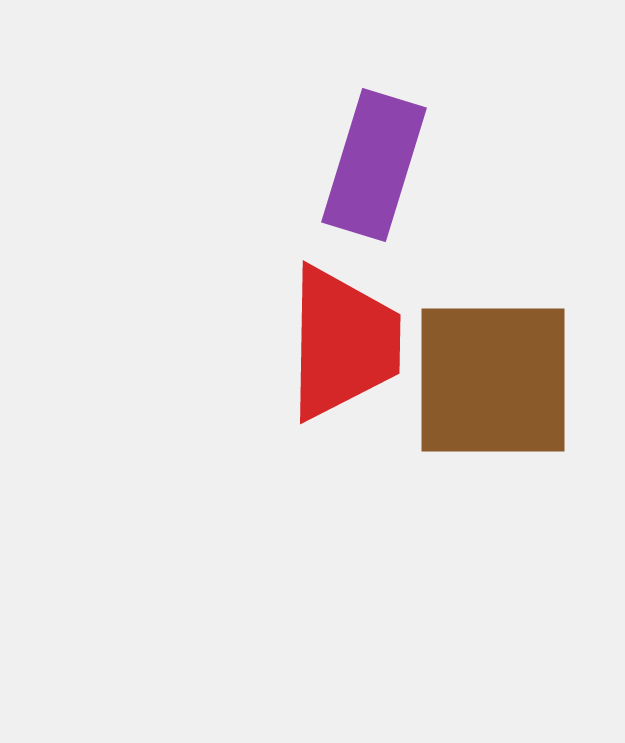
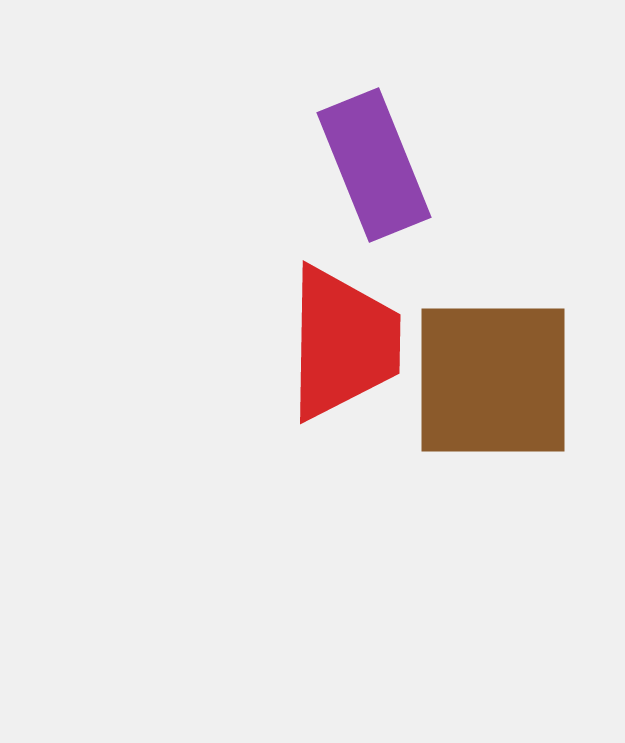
purple rectangle: rotated 39 degrees counterclockwise
